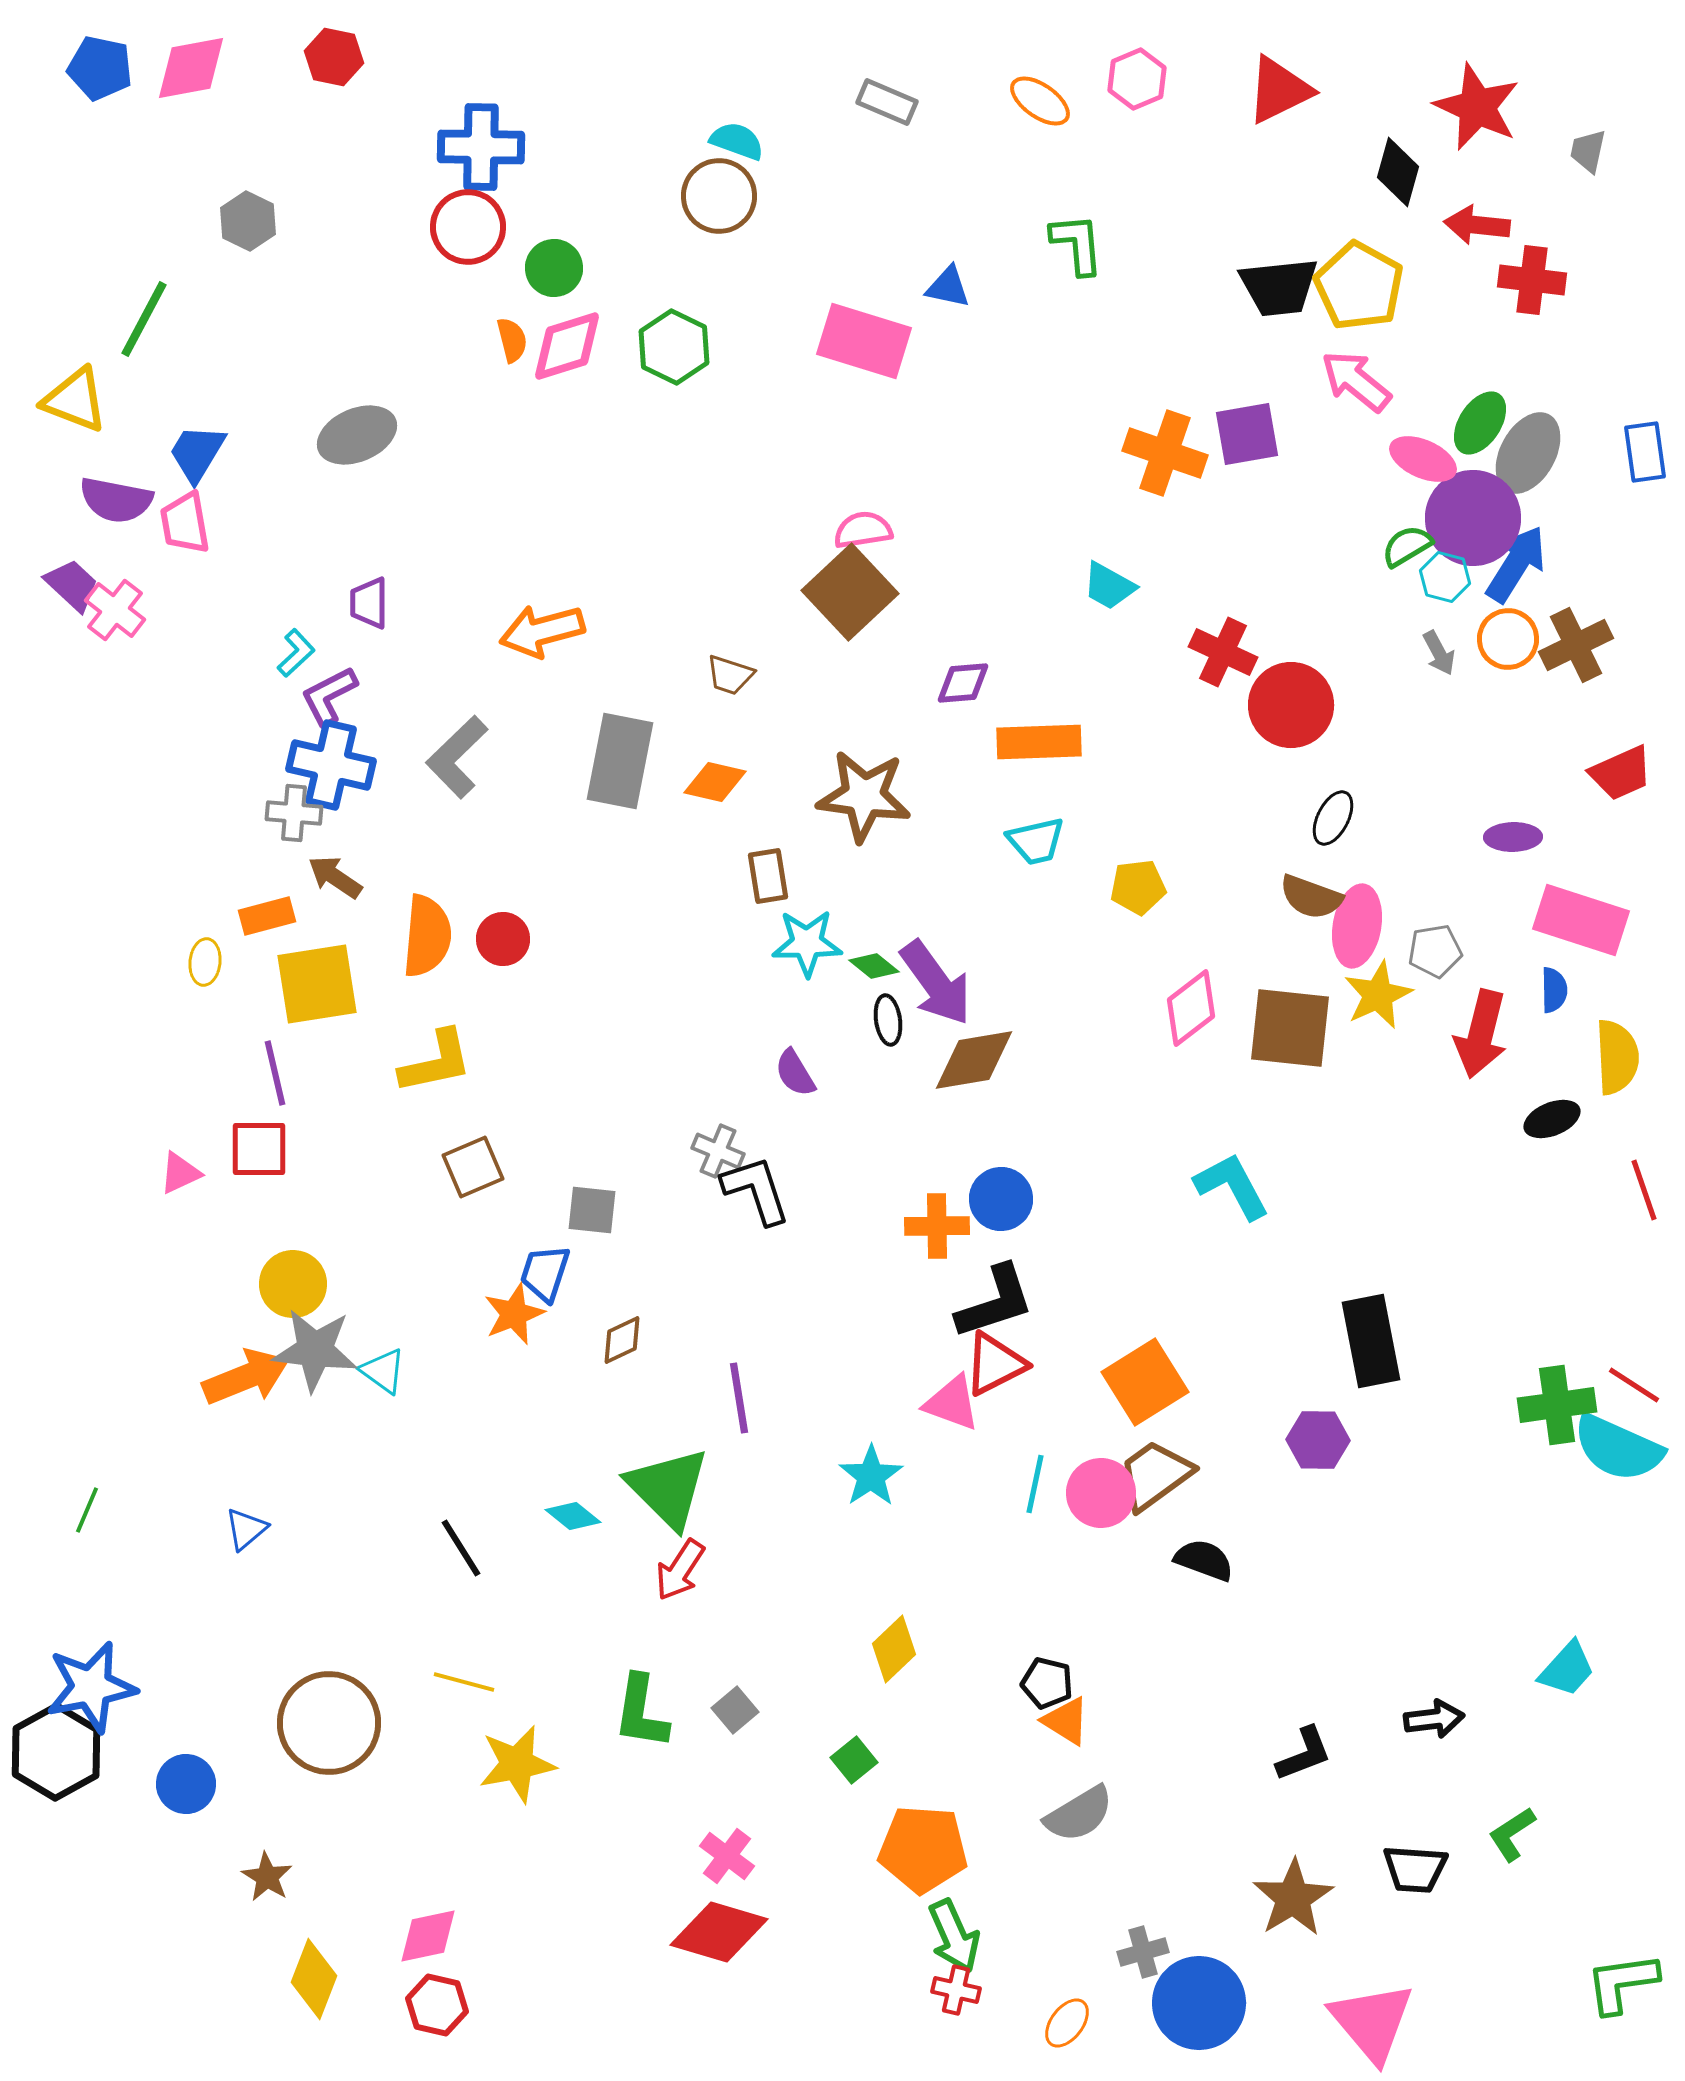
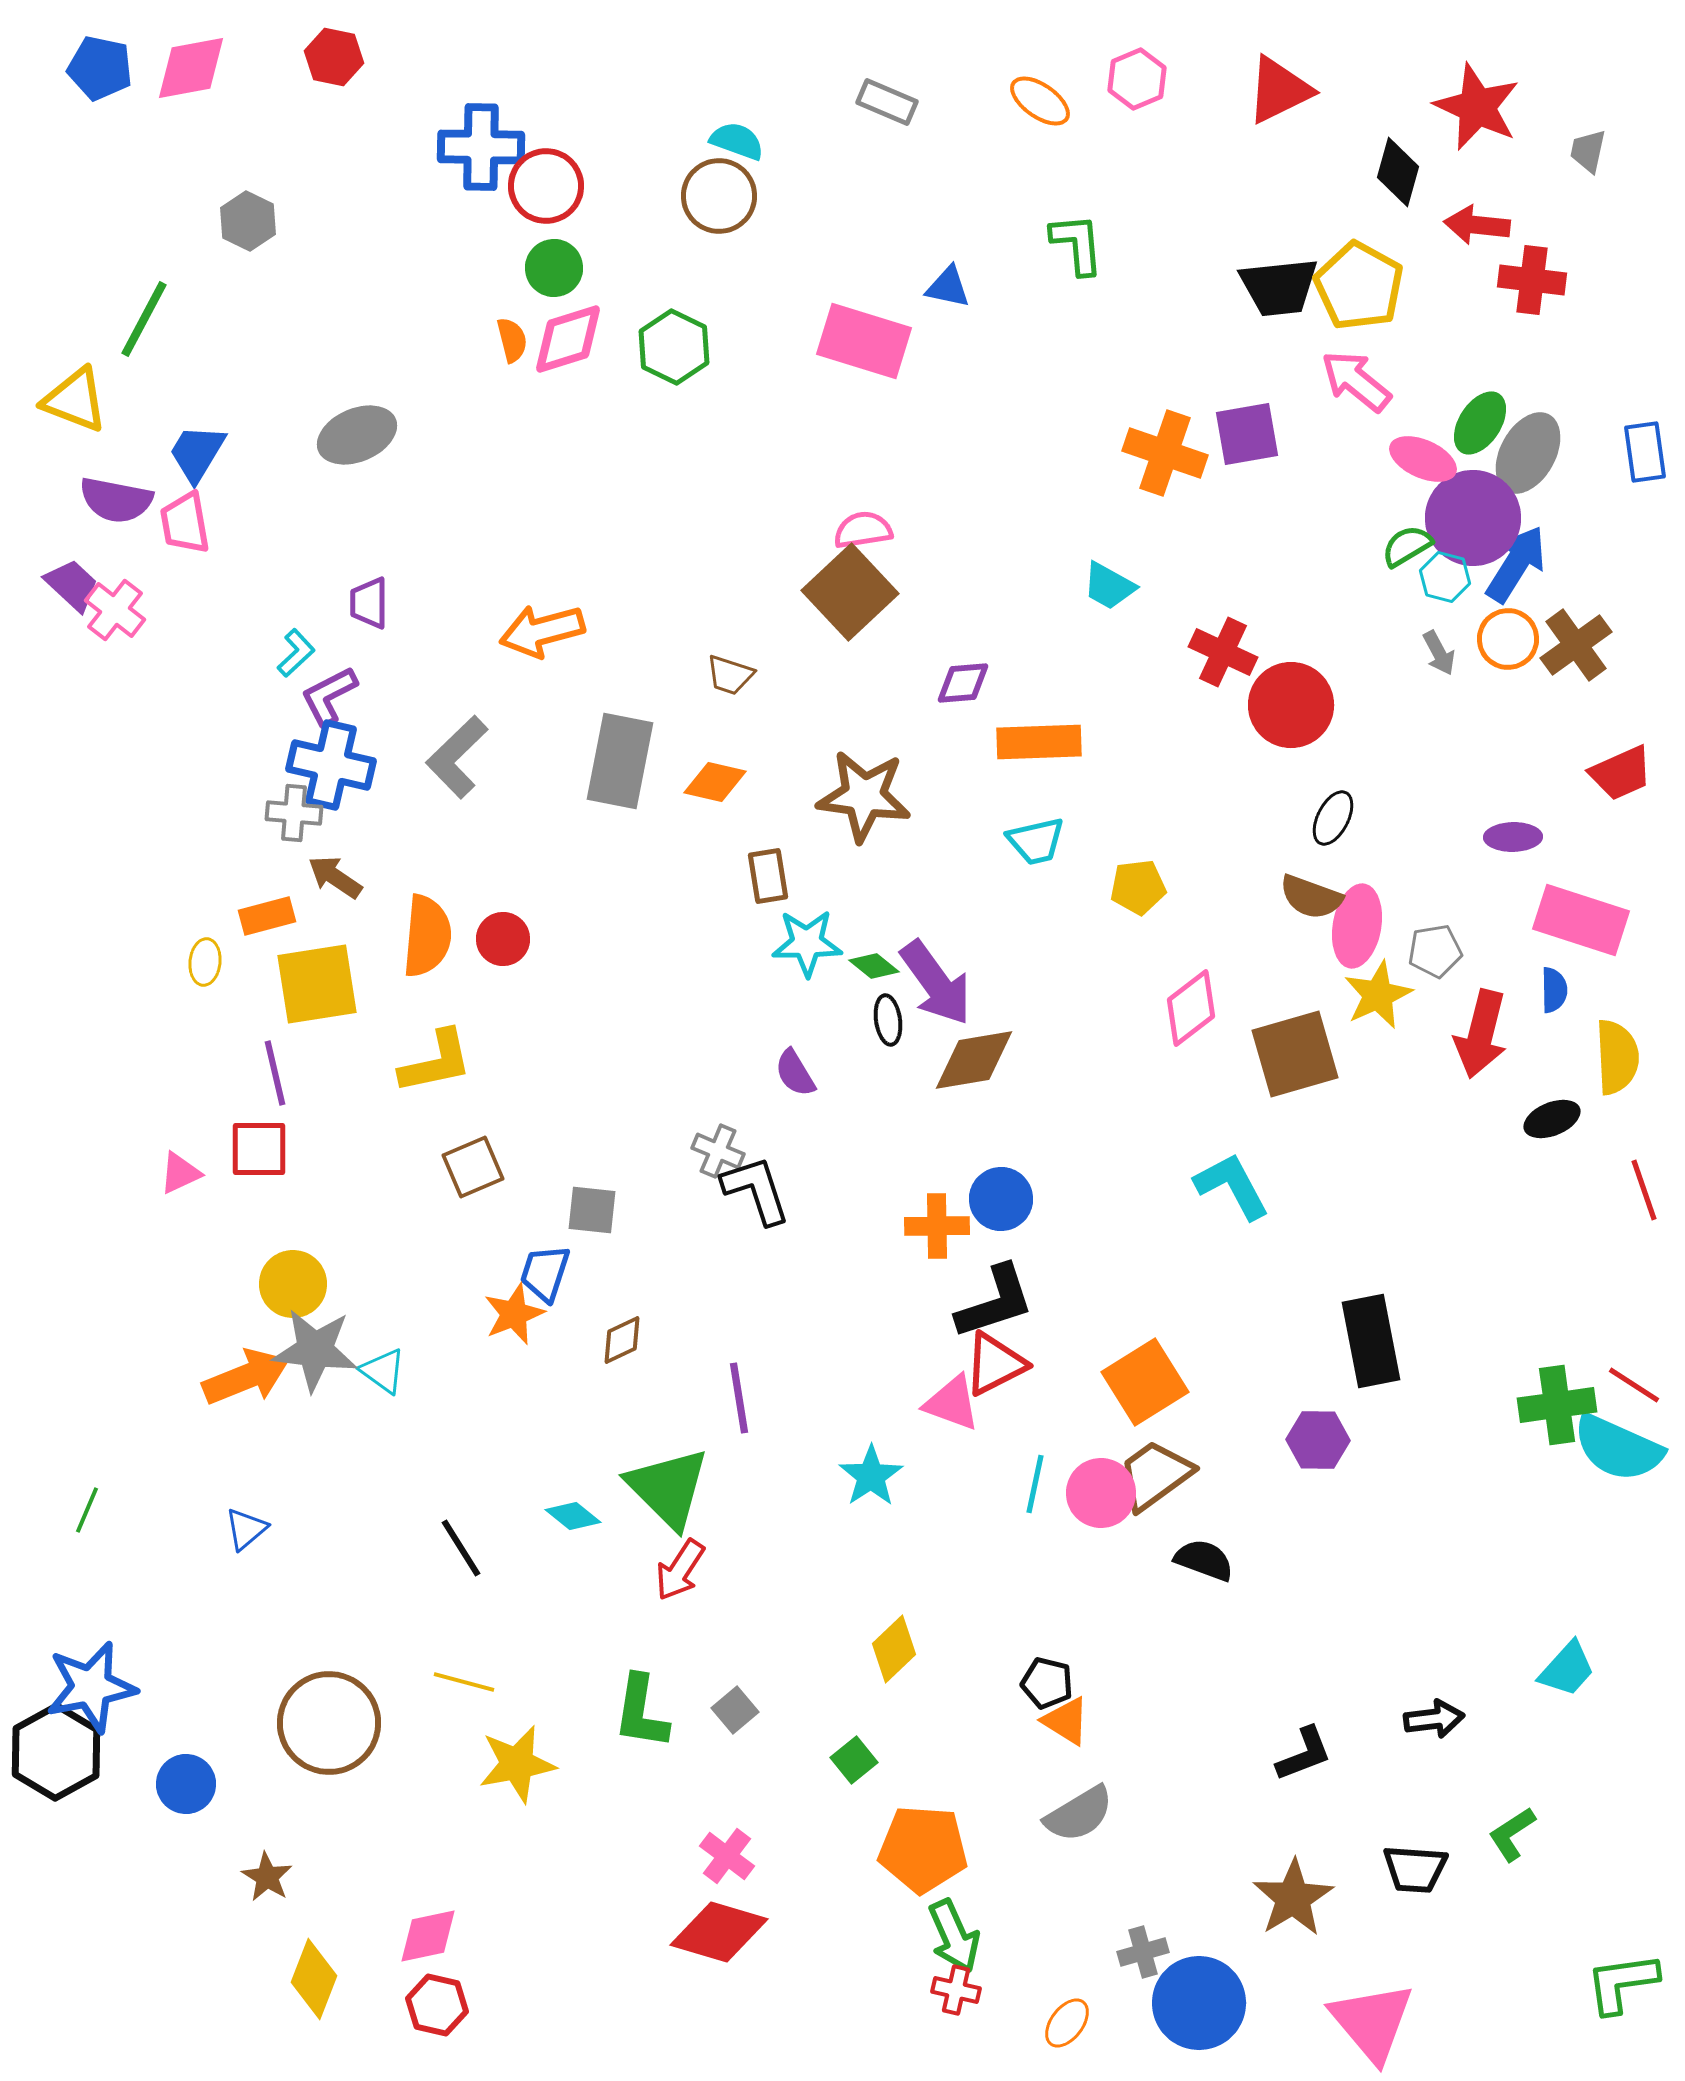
red circle at (468, 227): moved 78 px right, 41 px up
pink diamond at (567, 346): moved 1 px right, 7 px up
brown cross at (1576, 645): rotated 10 degrees counterclockwise
brown square at (1290, 1028): moved 5 px right, 26 px down; rotated 22 degrees counterclockwise
